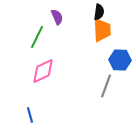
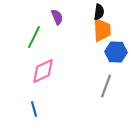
green line: moved 3 px left
blue hexagon: moved 4 px left, 8 px up
blue line: moved 4 px right, 6 px up
